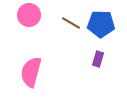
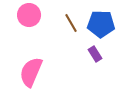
brown line: rotated 30 degrees clockwise
purple rectangle: moved 3 px left, 5 px up; rotated 49 degrees counterclockwise
pink semicircle: rotated 8 degrees clockwise
